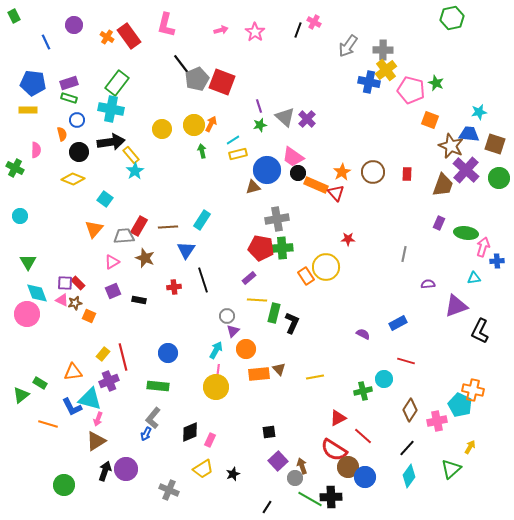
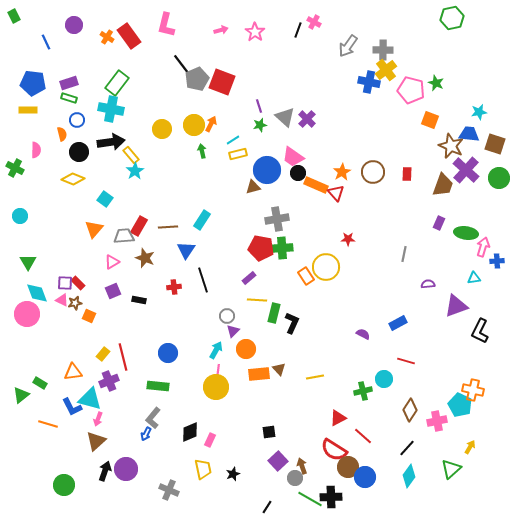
brown triangle at (96, 441): rotated 10 degrees counterclockwise
yellow trapezoid at (203, 469): rotated 70 degrees counterclockwise
